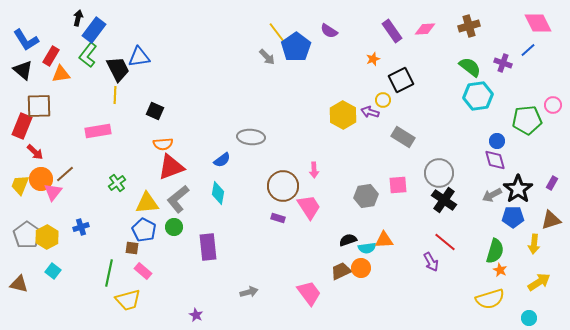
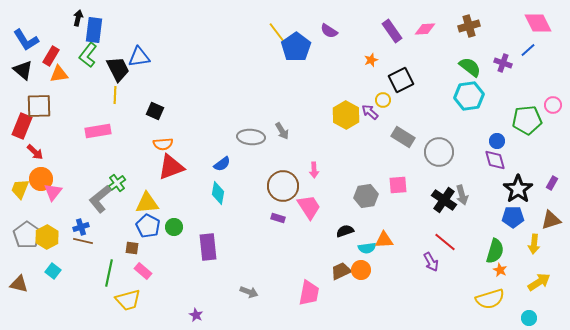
blue rectangle at (94, 30): rotated 30 degrees counterclockwise
gray arrow at (267, 57): moved 15 px right, 74 px down; rotated 12 degrees clockwise
orange star at (373, 59): moved 2 px left, 1 px down
orange triangle at (61, 74): moved 2 px left
cyan hexagon at (478, 96): moved 9 px left
purple arrow at (370, 112): rotated 24 degrees clockwise
yellow hexagon at (343, 115): moved 3 px right
blue semicircle at (222, 160): moved 4 px down
gray circle at (439, 173): moved 21 px up
brown line at (65, 174): moved 18 px right, 67 px down; rotated 54 degrees clockwise
yellow trapezoid at (20, 185): moved 4 px down
gray arrow at (492, 195): moved 30 px left; rotated 78 degrees counterclockwise
gray L-shape at (178, 199): moved 78 px left
blue pentagon at (144, 230): moved 4 px right, 4 px up
black semicircle at (348, 240): moved 3 px left, 9 px up
orange circle at (361, 268): moved 2 px down
gray arrow at (249, 292): rotated 36 degrees clockwise
pink trapezoid at (309, 293): rotated 48 degrees clockwise
